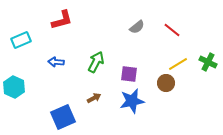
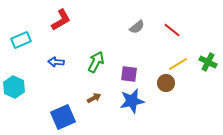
red L-shape: moved 1 px left; rotated 15 degrees counterclockwise
